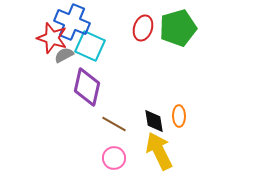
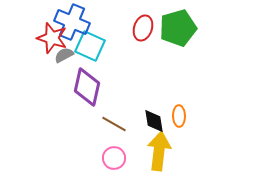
yellow arrow: rotated 33 degrees clockwise
